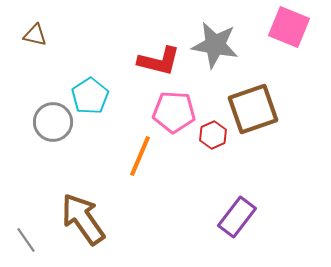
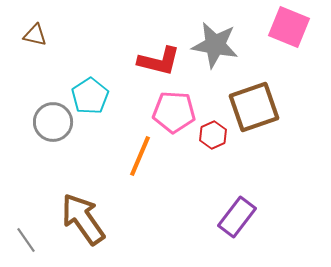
brown square: moved 1 px right, 2 px up
